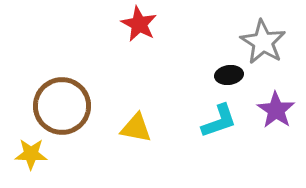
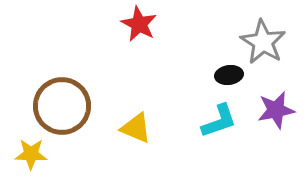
purple star: rotated 27 degrees clockwise
yellow triangle: rotated 12 degrees clockwise
